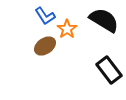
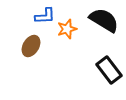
blue L-shape: rotated 60 degrees counterclockwise
orange star: rotated 18 degrees clockwise
brown ellipse: moved 14 px left; rotated 25 degrees counterclockwise
